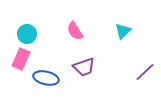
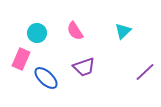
cyan circle: moved 10 px right, 1 px up
blue ellipse: rotated 30 degrees clockwise
